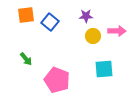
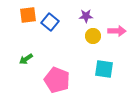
orange square: moved 2 px right
green arrow: rotated 96 degrees clockwise
cyan square: rotated 12 degrees clockwise
